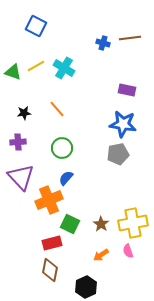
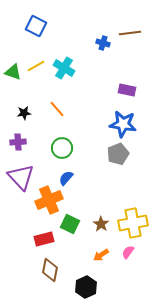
brown line: moved 5 px up
gray pentagon: rotated 10 degrees counterclockwise
red rectangle: moved 8 px left, 4 px up
pink semicircle: moved 1 px down; rotated 56 degrees clockwise
